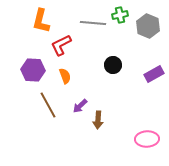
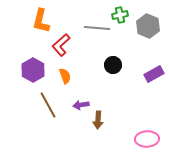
gray line: moved 4 px right, 5 px down
red L-shape: rotated 15 degrees counterclockwise
purple hexagon: rotated 25 degrees clockwise
purple arrow: moved 1 px right, 1 px up; rotated 35 degrees clockwise
